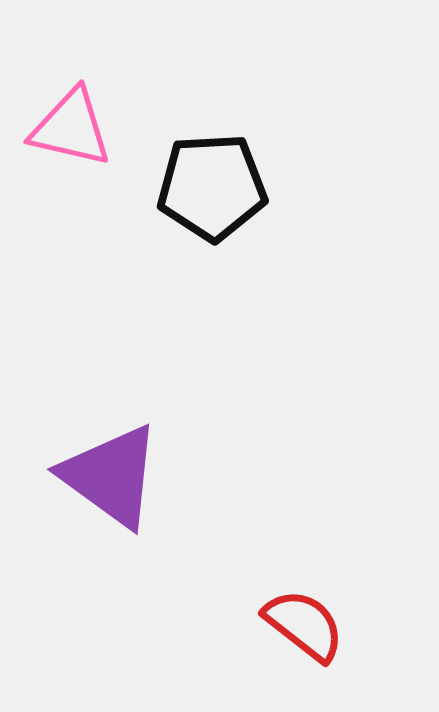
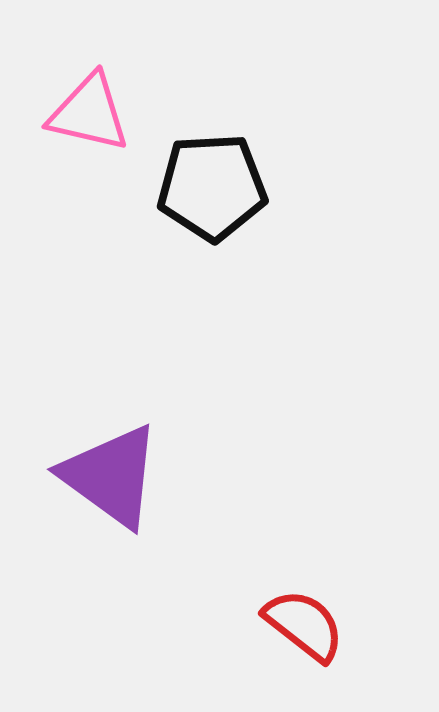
pink triangle: moved 18 px right, 15 px up
